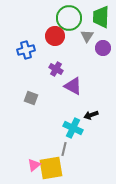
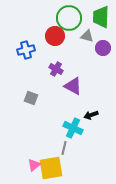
gray triangle: rotated 48 degrees counterclockwise
gray line: moved 1 px up
